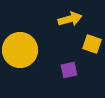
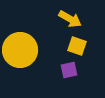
yellow arrow: rotated 45 degrees clockwise
yellow square: moved 15 px left, 2 px down
